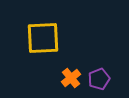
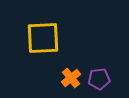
purple pentagon: rotated 15 degrees clockwise
